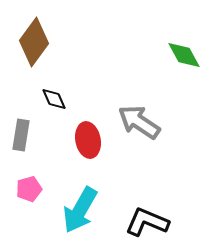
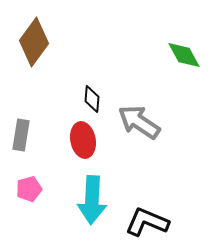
black diamond: moved 38 px right; rotated 28 degrees clockwise
red ellipse: moved 5 px left
cyan arrow: moved 12 px right, 10 px up; rotated 27 degrees counterclockwise
